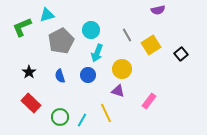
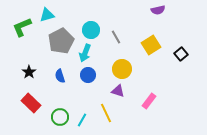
gray line: moved 11 px left, 2 px down
cyan arrow: moved 12 px left
